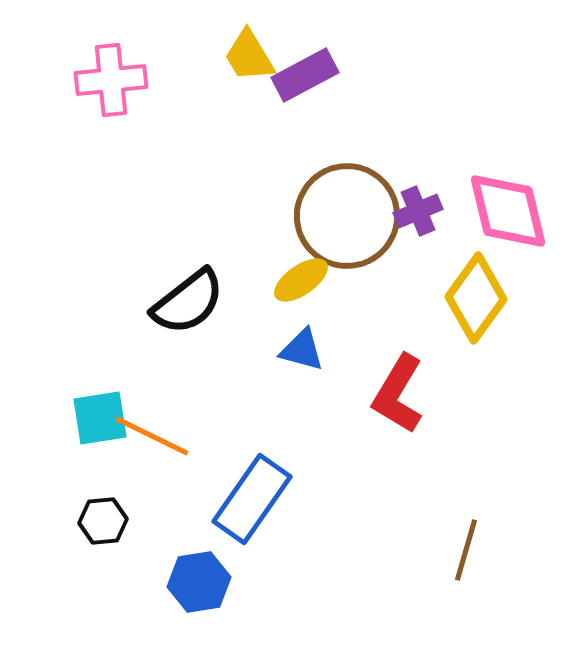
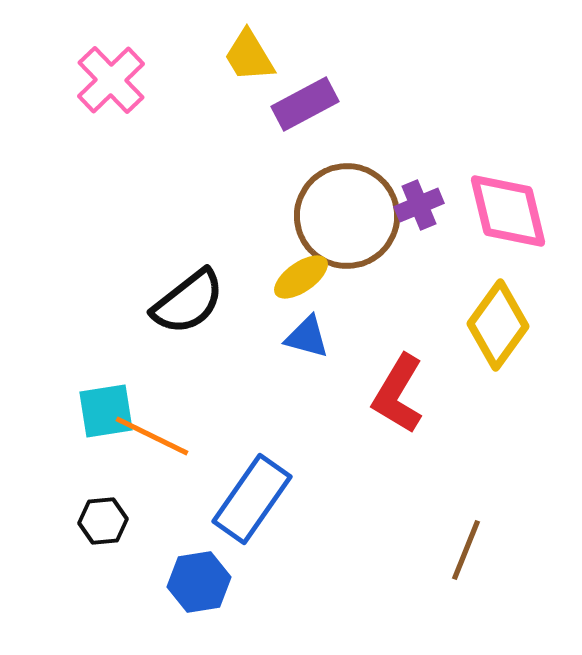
purple rectangle: moved 29 px down
pink cross: rotated 38 degrees counterclockwise
purple cross: moved 1 px right, 6 px up
yellow ellipse: moved 3 px up
yellow diamond: moved 22 px right, 27 px down
blue triangle: moved 5 px right, 13 px up
cyan square: moved 6 px right, 7 px up
brown line: rotated 6 degrees clockwise
